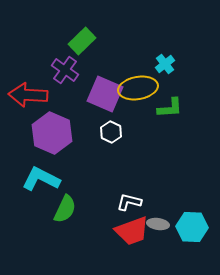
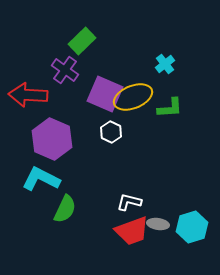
yellow ellipse: moved 5 px left, 9 px down; rotated 12 degrees counterclockwise
purple hexagon: moved 6 px down
cyan hexagon: rotated 20 degrees counterclockwise
